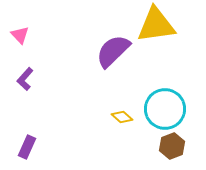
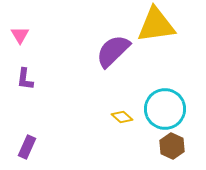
pink triangle: rotated 12 degrees clockwise
purple L-shape: rotated 35 degrees counterclockwise
brown hexagon: rotated 15 degrees counterclockwise
